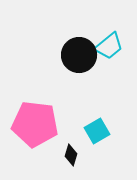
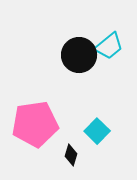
pink pentagon: rotated 15 degrees counterclockwise
cyan square: rotated 15 degrees counterclockwise
